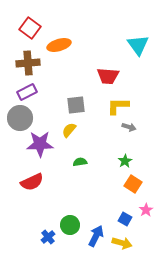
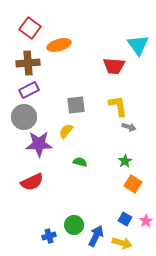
red trapezoid: moved 6 px right, 10 px up
purple rectangle: moved 2 px right, 2 px up
yellow L-shape: rotated 80 degrees clockwise
gray circle: moved 4 px right, 1 px up
yellow semicircle: moved 3 px left, 1 px down
purple star: moved 1 px left
green semicircle: rotated 24 degrees clockwise
pink star: moved 11 px down
green circle: moved 4 px right
blue cross: moved 1 px right, 1 px up; rotated 24 degrees clockwise
